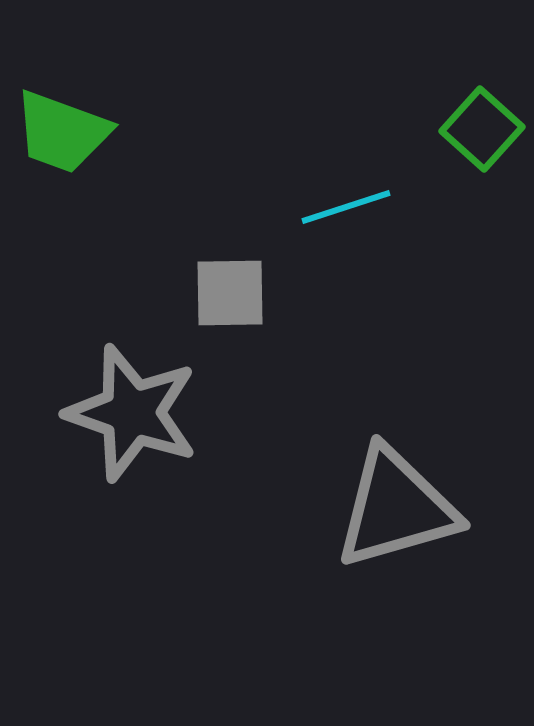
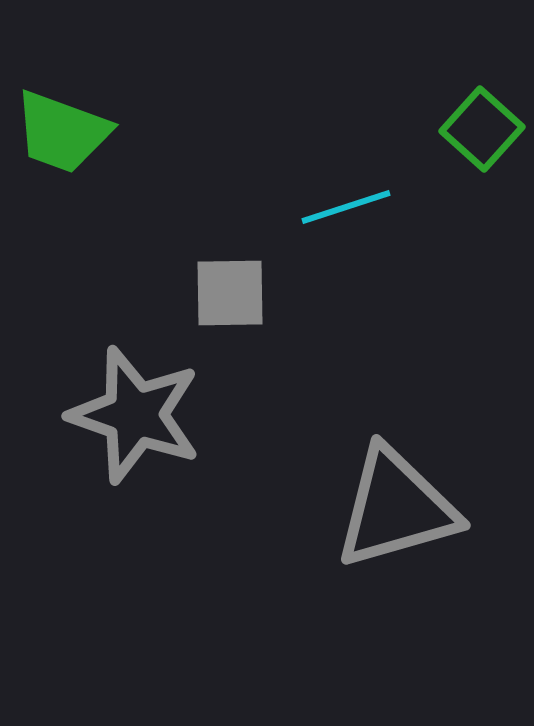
gray star: moved 3 px right, 2 px down
